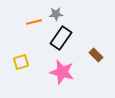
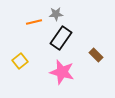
yellow square: moved 1 px left, 1 px up; rotated 21 degrees counterclockwise
